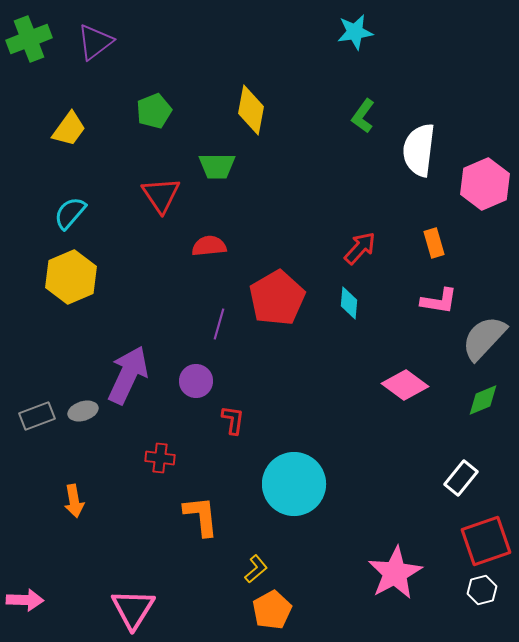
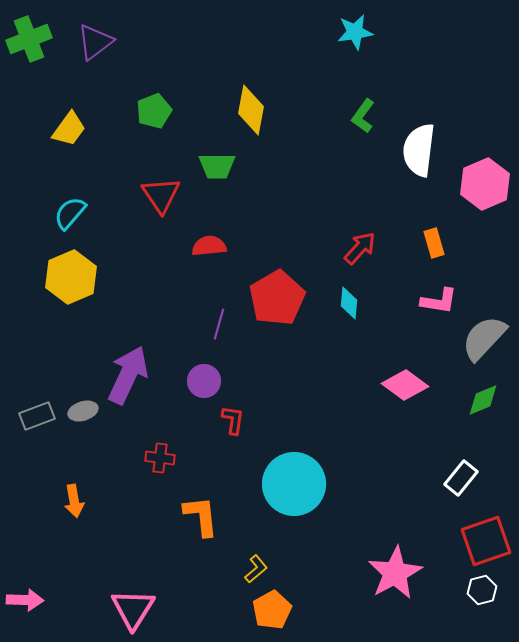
purple circle: moved 8 px right
